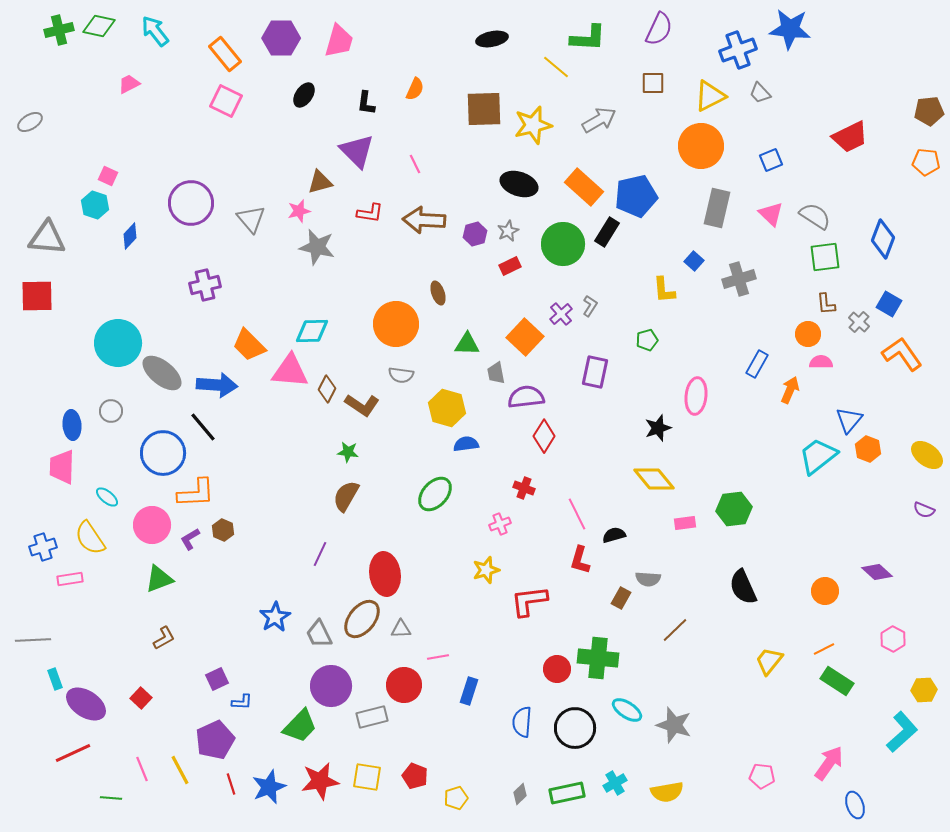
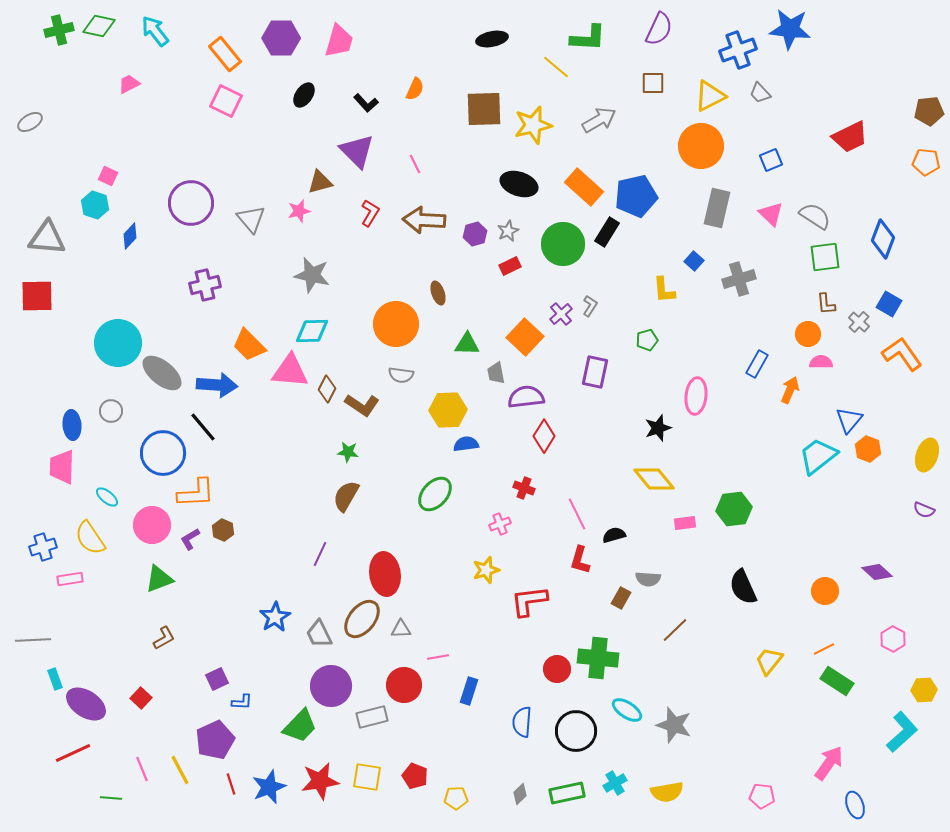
black L-shape at (366, 103): rotated 50 degrees counterclockwise
red L-shape at (370, 213): rotated 68 degrees counterclockwise
gray star at (317, 247): moved 5 px left, 28 px down
yellow hexagon at (447, 408): moved 1 px right, 2 px down; rotated 18 degrees counterclockwise
yellow ellipse at (927, 455): rotated 72 degrees clockwise
black circle at (575, 728): moved 1 px right, 3 px down
pink pentagon at (762, 776): moved 20 px down
yellow pentagon at (456, 798): rotated 15 degrees clockwise
